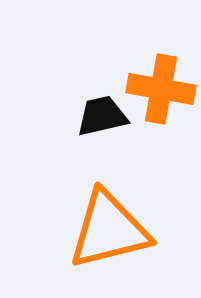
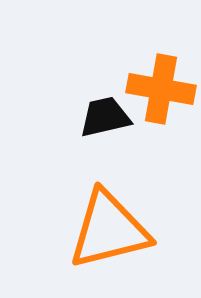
black trapezoid: moved 3 px right, 1 px down
